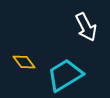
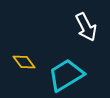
cyan trapezoid: moved 1 px right
